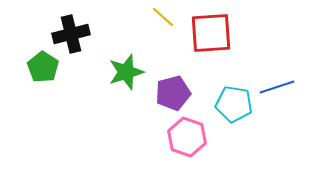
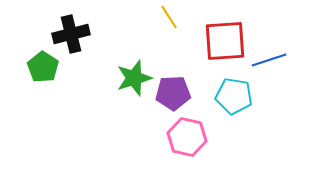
yellow line: moved 6 px right; rotated 15 degrees clockwise
red square: moved 14 px right, 8 px down
green star: moved 8 px right, 6 px down
blue line: moved 8 px left, 27 px up
purple pentagon: rotated 12 degrees clockwise
cyan pentagon: moved 8 px up
pink hexagon: rotated 6 degrees counterclockwise
